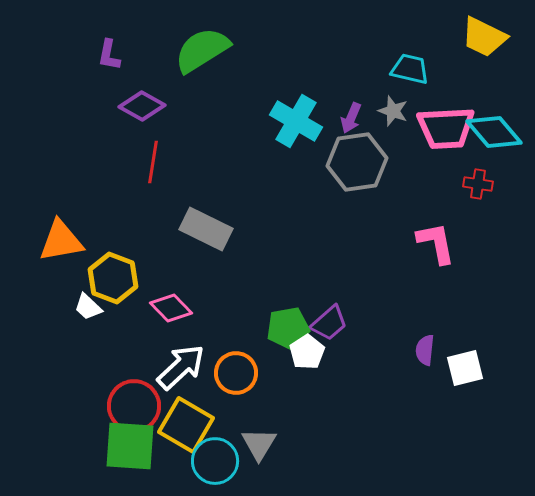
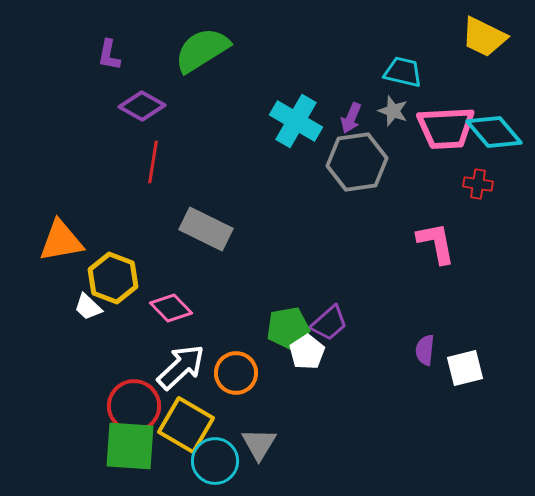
cyan trapezoid: moved 7 px left, 3 px down
